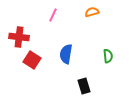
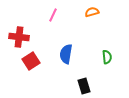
green semicircle: moved 1 px left, 1 px down
red square: moved 1 px left, 1 px down; rotated 24 degrees clockwise
